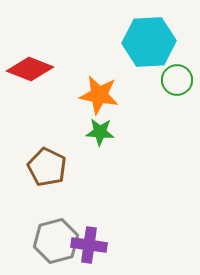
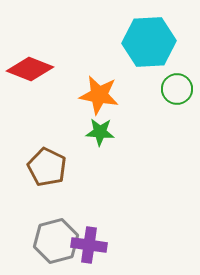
green circle: moved 9 px down
